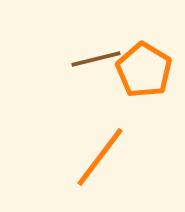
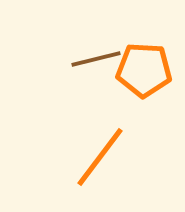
orange pentagon: rotated 28 degrees counterclockwise
